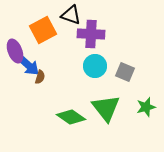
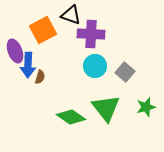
blue arrow: rotated 50 degrees clockwise
gray square: rotated 18 degrees clockwise
